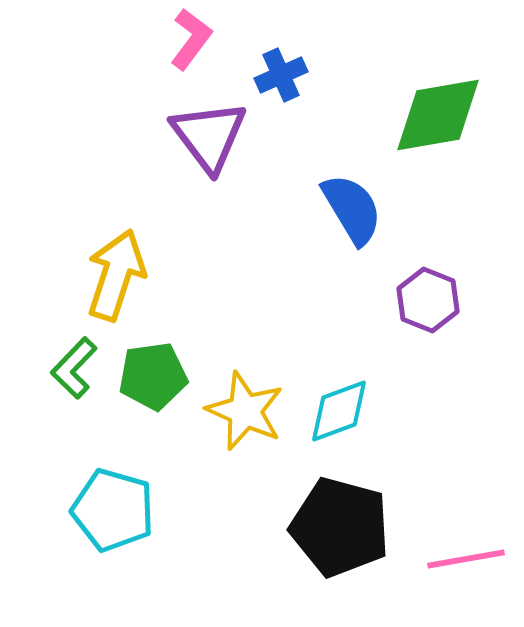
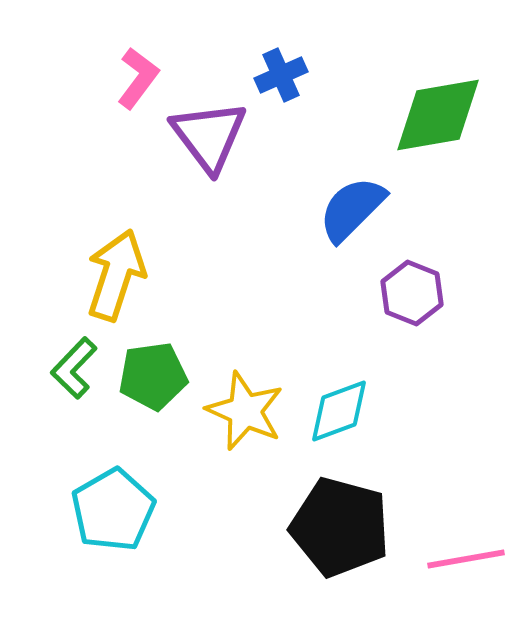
pink L-shape: moved 53 px left, 39 px down
blue semicircle: rotated 104 degrees counterclockwise
purple hexagon: moved 16 px left, 7 px up
cyan pentagon: rotated 26 degrees clockwise
